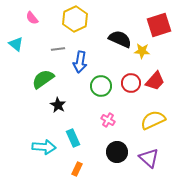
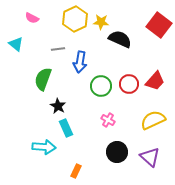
pink semicircle: rotated 24 degrees counterclockwise
red square: rotated 35 degrees counterclockwise
yellow star: moved 41 px left, 29 px up
green semicircle: rotated 35 degrees counterclockwise
red circle: moved 2 px left, 1 px down
black star: moved 1 px down
cyan rectangle: moved 7 px left, 10 px up
purple triangle: moved 1 px right, 1 px up
orange rectangle: moved 1 px left, 2 px down
